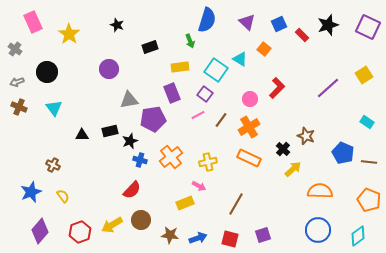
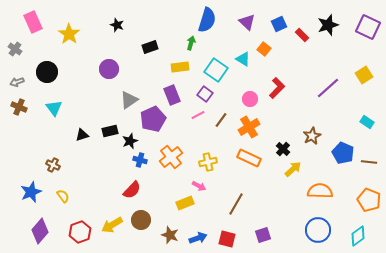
green arrow at (190, 41): moved 1 px right, 2 px down; rotated 144 degrees counterclockwise
cyan triangle at (240, 59): moved 3 px right
purple rectangle at (172, 93): moved 2 px down
gray triangle at (129, 100): rotated 24 degrees counterclockwise
purple pentagon at (153, 119): rotated 15 degrees counterclockwise
black triangle at (82, 135): rotated 16 degrees counterclockwise
brown star at (306, 136): moved 6 px right; rotated 24 degrees clockwise
brown star at (170, 235): rotated 12 degrees clockwise
red square at (230, 239): moved 3 px left
